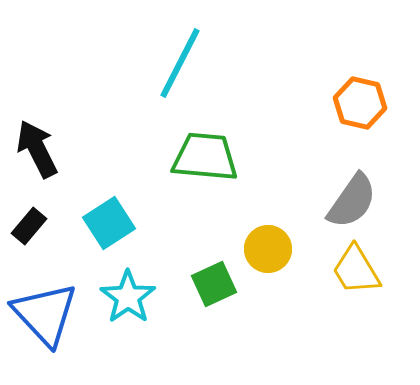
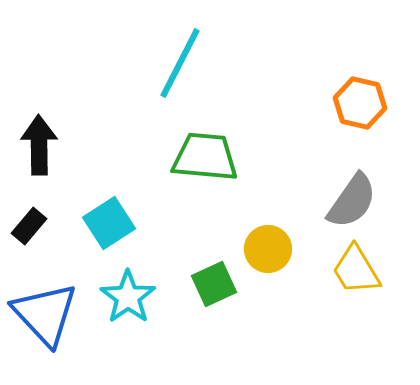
black arrow: moved 2 px right, 4 px up; rotated 26 degrees clockwise
